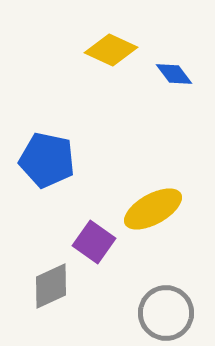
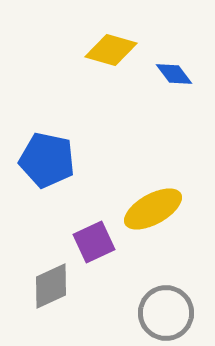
yellow diamond: rotated 9 degrees counterclockwise
purple square: rotated 30 degrees clockwise
